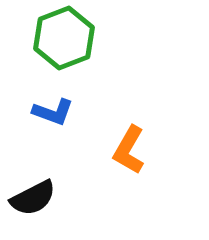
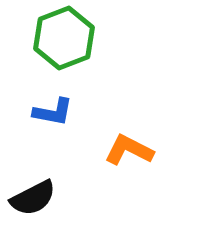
blue L-shape: rotated 9 degrees counterclockwise
orange L-shape: rotated 87 degrees clockwise
